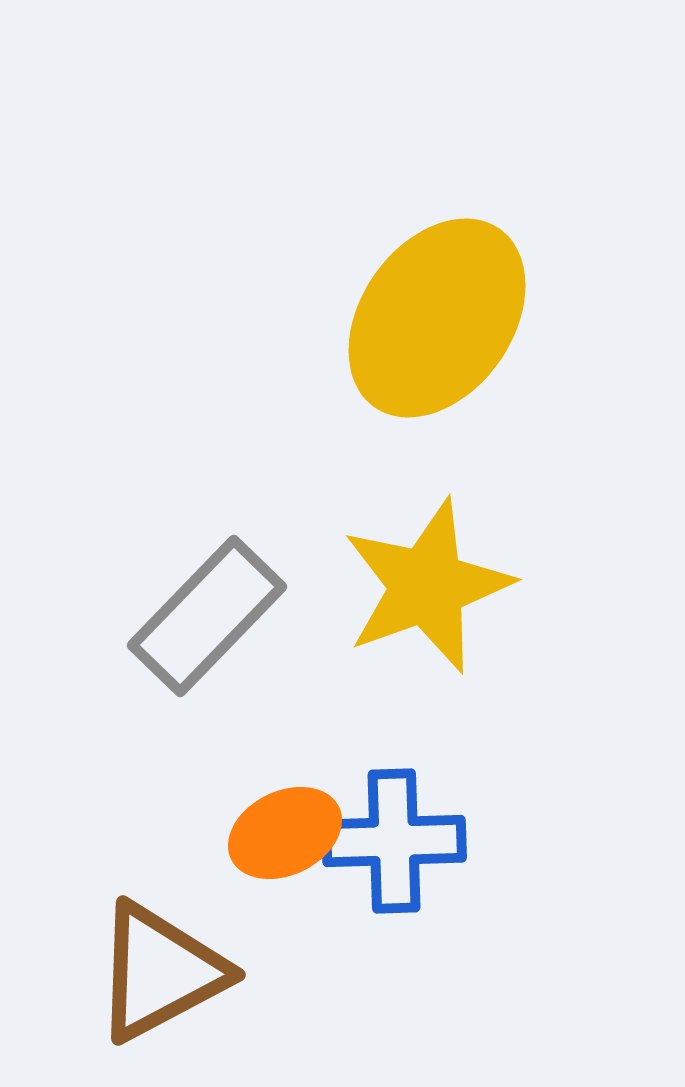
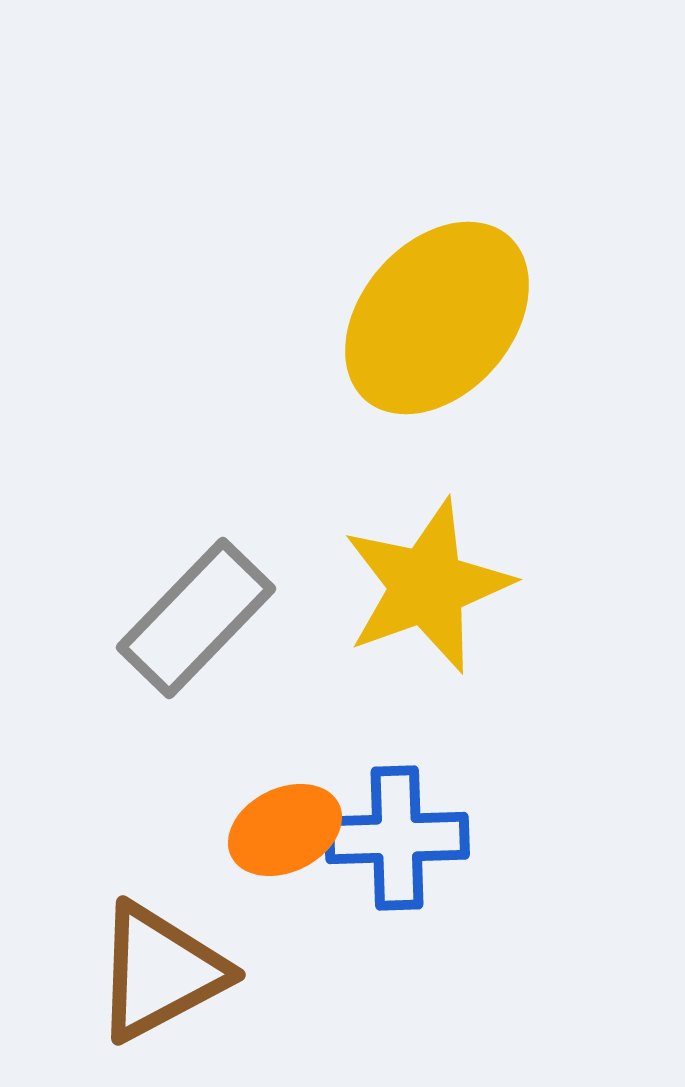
yellow ellipse: rotated 6 degrees clockwise
gray rectangle: moved 11 px left, 2 px down
orange ellipse: moved 3 px up
blue cross: moved 3 px right, 3 px up
